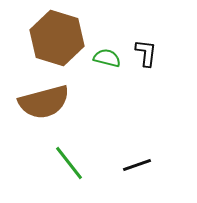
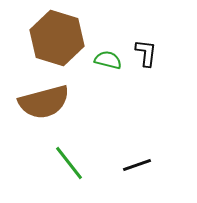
green semicircle: moved 1 px right, 2 px down
